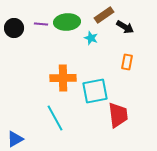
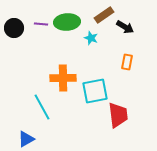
cyan line: moved 13 px left, 11 px up
blue triangle: moved 11 px right
